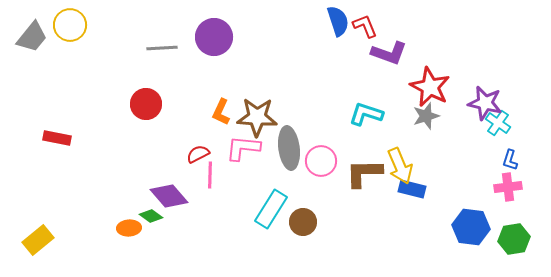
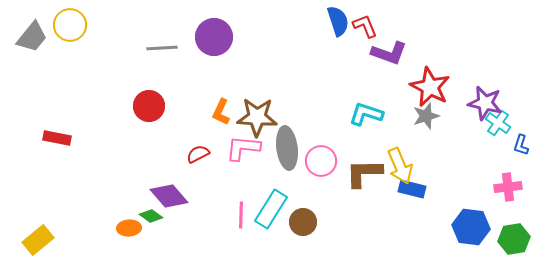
red circle: moved 3 px right, 2 px down
gray ellipse: moved 2 px left
blue L-shape: moved 11 px right, 15 px up
pink line: moved 31 px right, 40 px down
